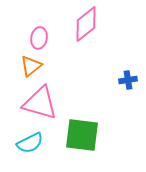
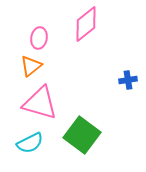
green square: rotated 30 degrees clockwise
